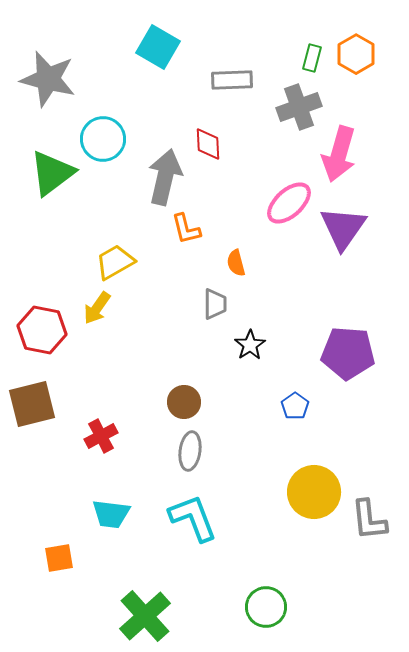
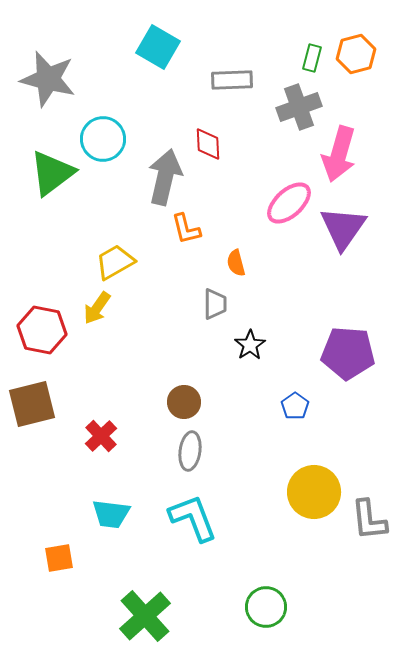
orange hexagon: rotated 15 degrees clockwise
red cross: rotated 16 degrees counterclockwise
